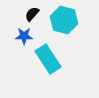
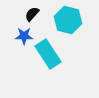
cyan hexagon: moved 4 px right
cyan rectangle: moved 5 px up
